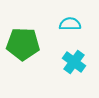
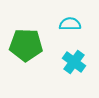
green pentagon: moved 3 px right, 1 px down
